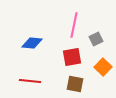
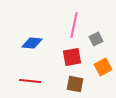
orange square: rotated 18 degrees clockwise
